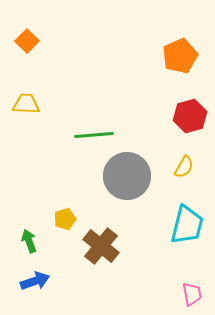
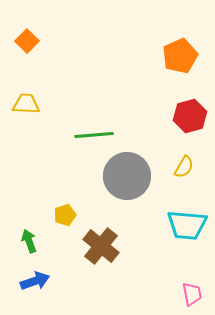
yellow pentagon: moved 4 px up
cyan trapezoid: rotated 81 degrees clockwise
